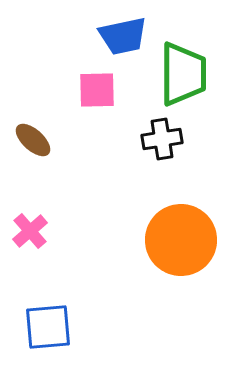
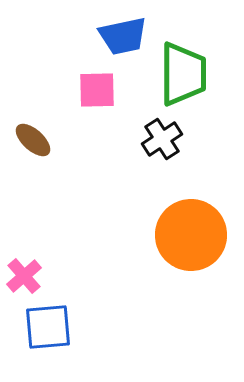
black cross: rotated 24 degrees counterclockwise
pink cross: moved 6 px left, 45 px down
orange circle: moved 10 px right, 5 px up
